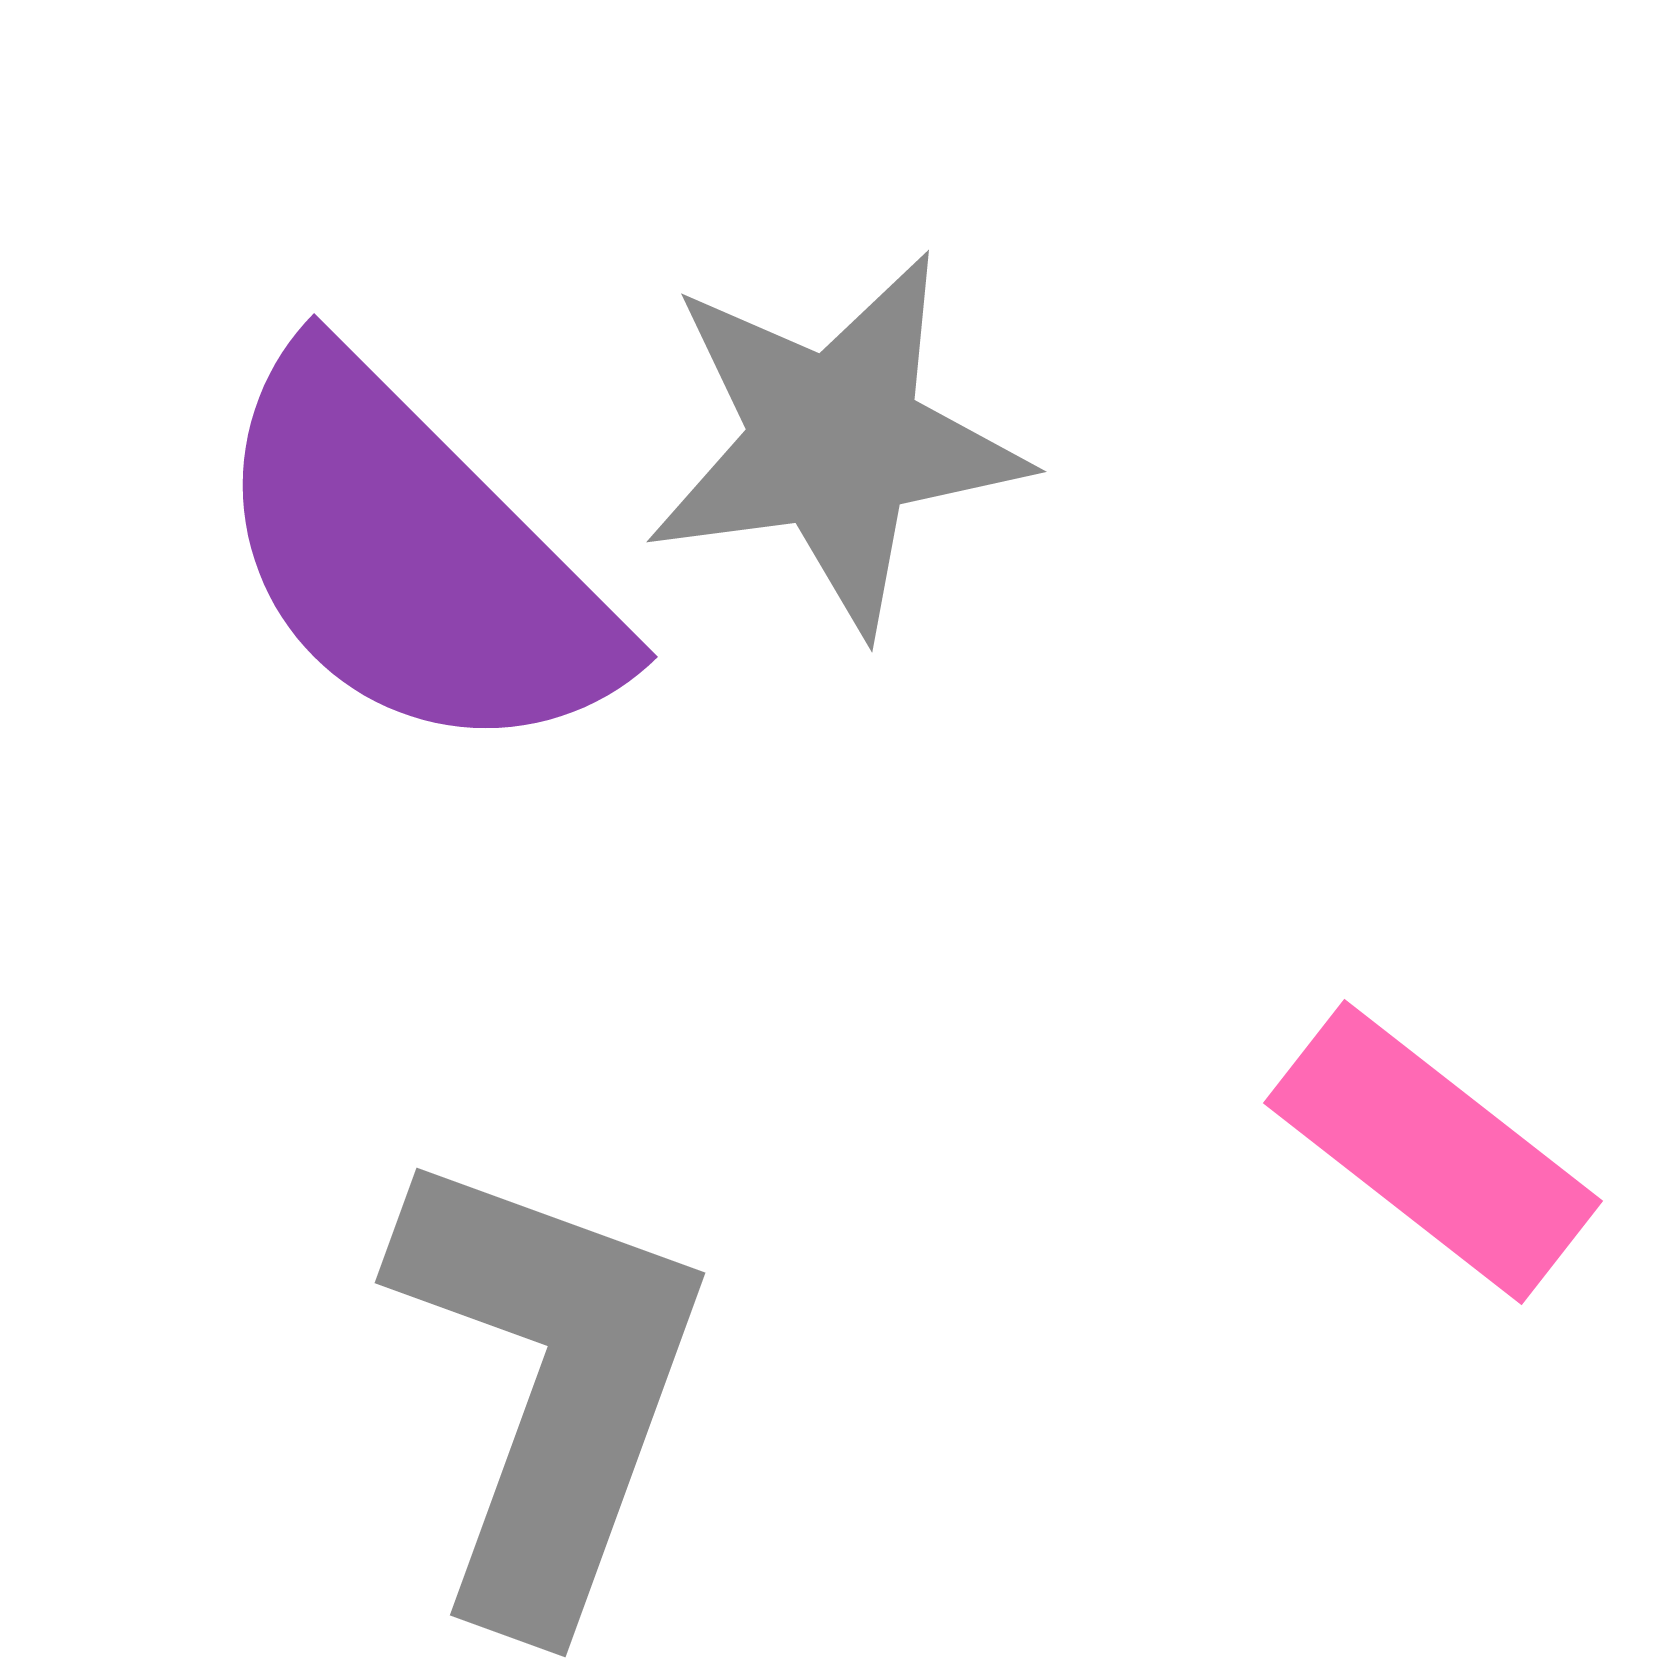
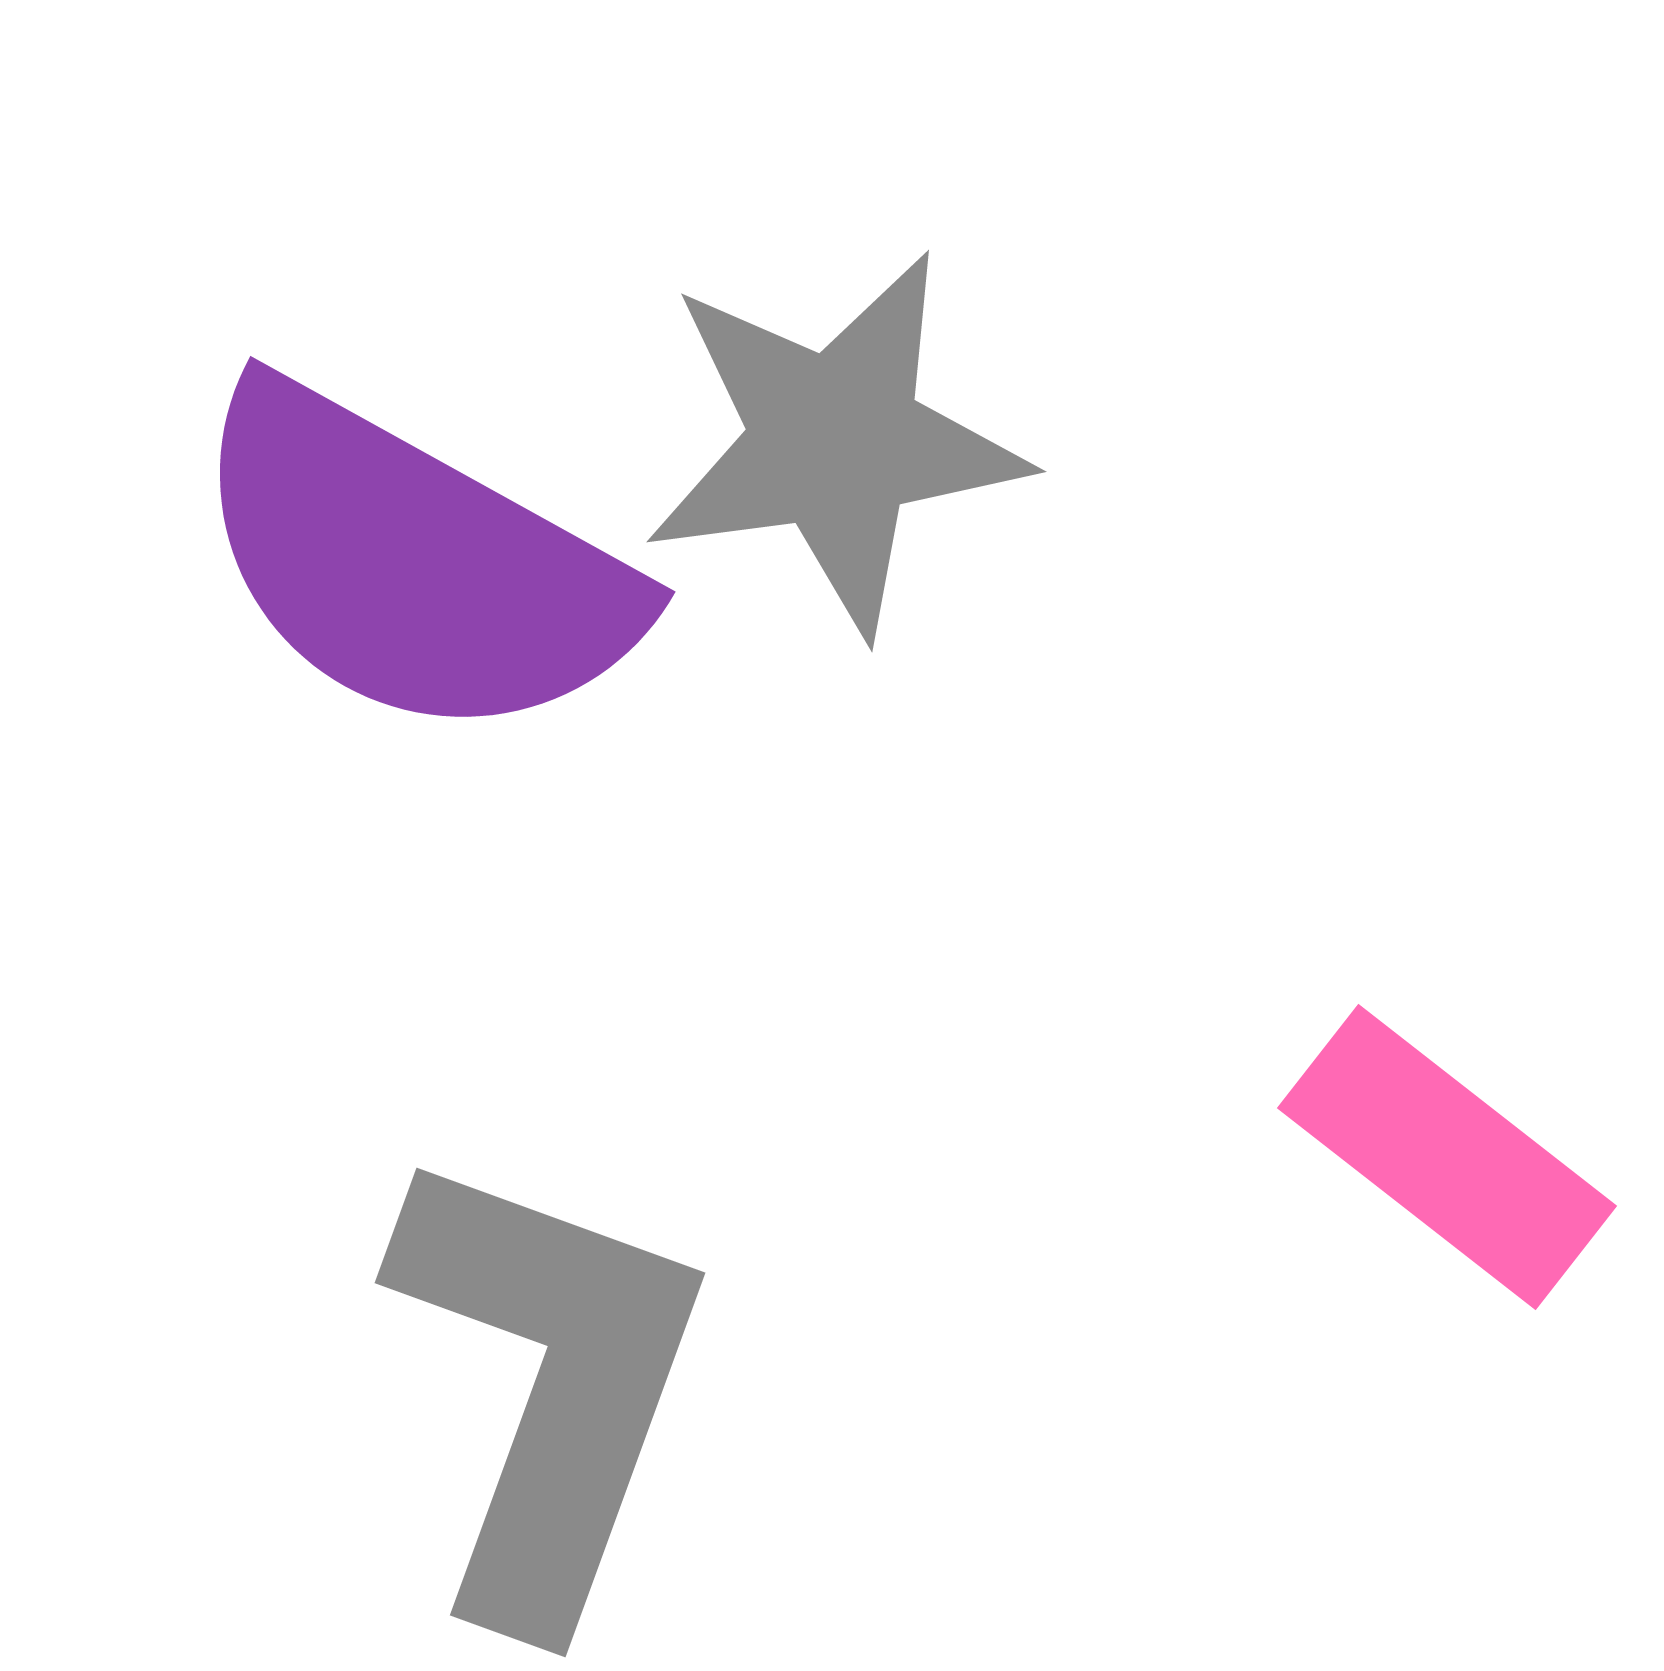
purple semicircle: moved 6 px down; rotated 16 degrees counterclockwise
pink rectangle: moved 14 px right, 5 px down
